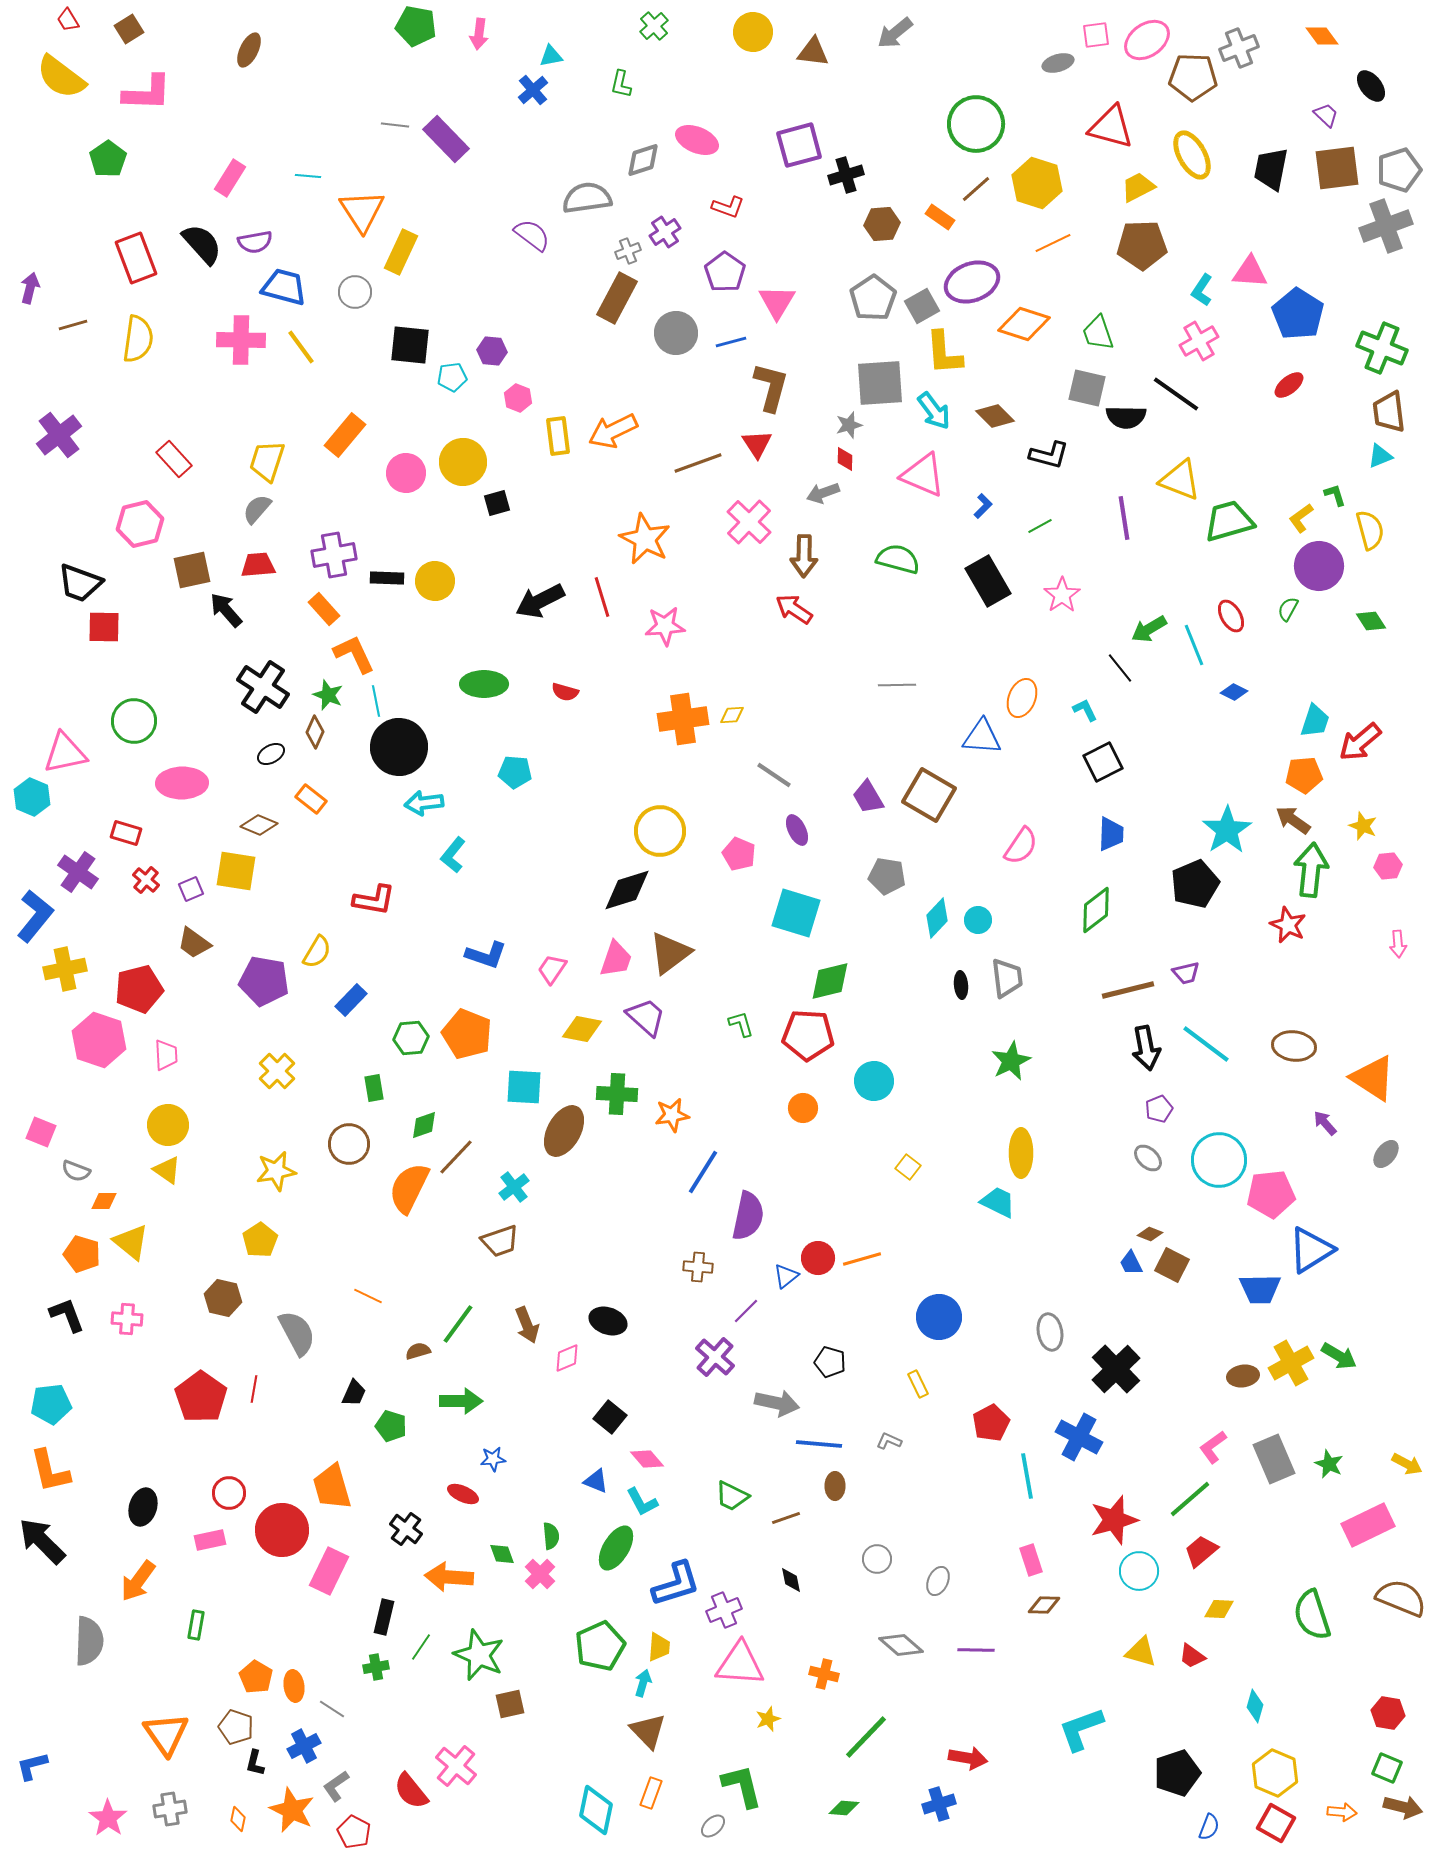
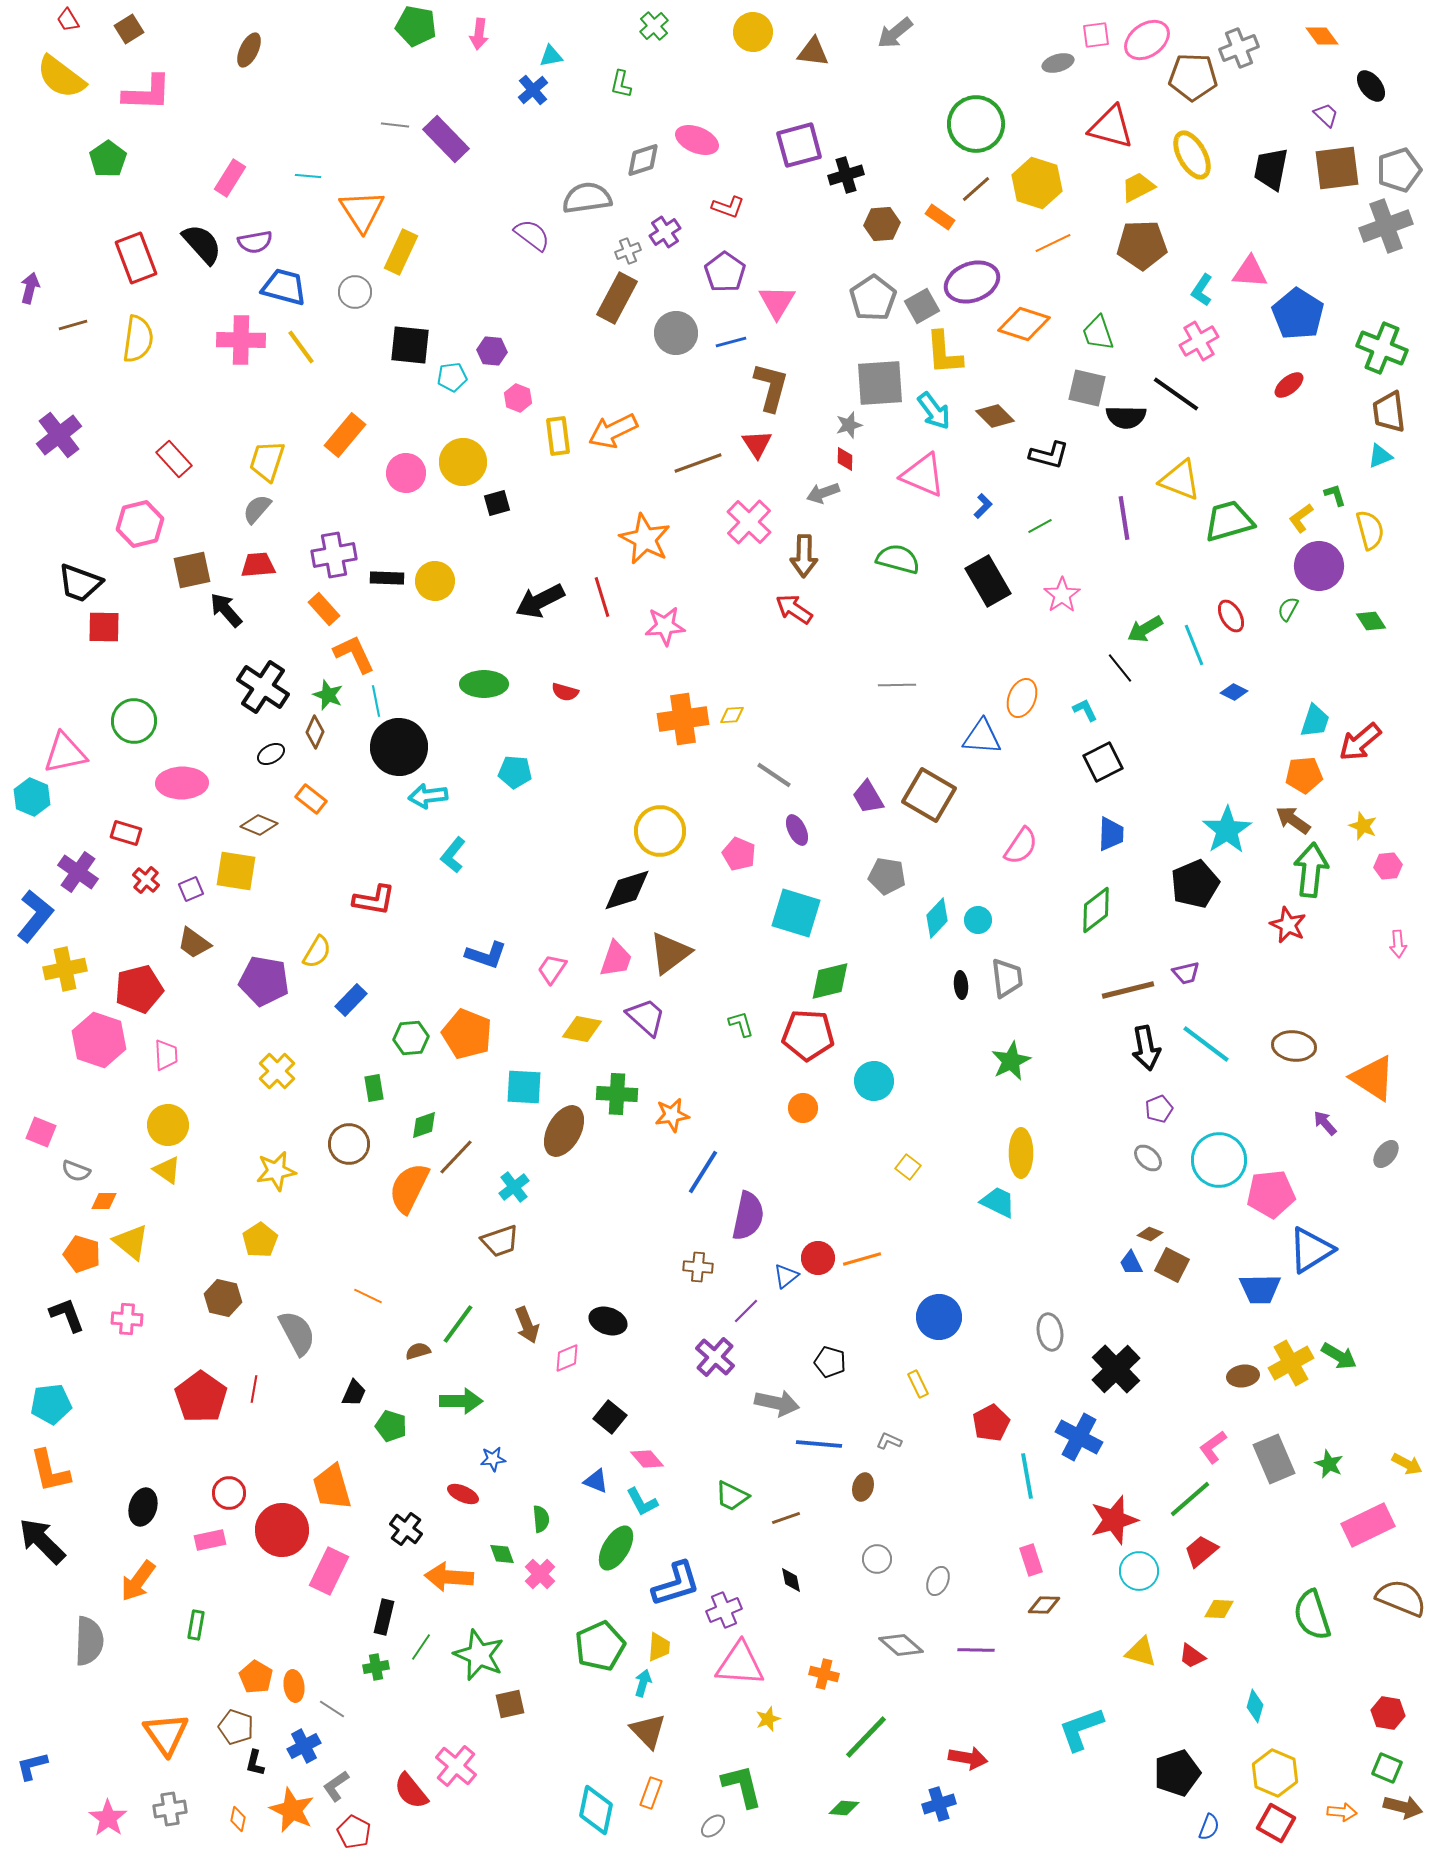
green arrow at (1149, 629): moved 4 px left
cyan arrow at (424, 803): moved 4 px right, 7 px up
brown ellipse at (835, 1486): moved 28 px right, 1 px down; rotated 16 degrees clockwise
green semicircle at (551, 1536): moved 10 px left, 17 px up
